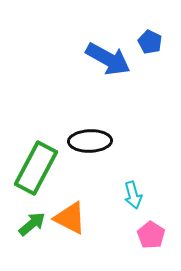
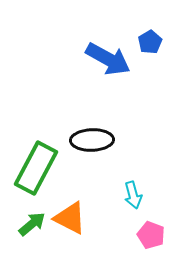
blue pentagon: rotated 15 degrees clockwise
black ellipse: moved 2 px right, 1 px up
pink pentagon: rotated 12 degrees counterclockwise
